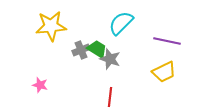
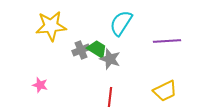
cyan semicircle: rotated 12 degrees counterclockwise
purple line: rotated 16 degrees counterclockwise
yellow trapezoid: moved 1 px right, 19 px down
